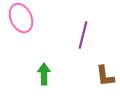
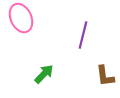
green arrow: rotated 45 degrees clockwise
